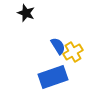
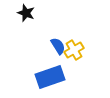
yellow cross: moved 1 px right, 2 px up
blue rectangle: moved 3 px left
